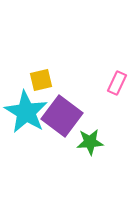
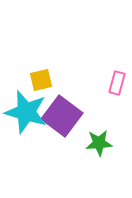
pink rectangle: rotated 10 degrees counterclockwise
cyan star: rotated 15 degrees counterclockwise
green star: moved 9 px right, 1 px down
